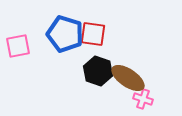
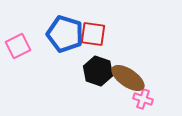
pink square: rotated 15 degrees counterclockwise
